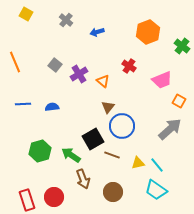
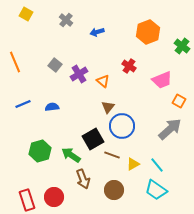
blue line: rotated 21 degrees counterclockwise
yellow triangle: moved 5 px left, 1 px down; rotated 16 degrees counterclockwise
brown circle: moved 1 px right, 2 px up
